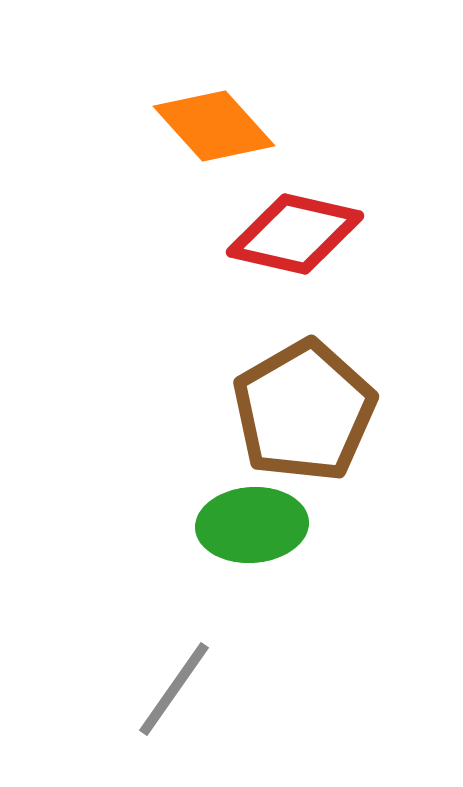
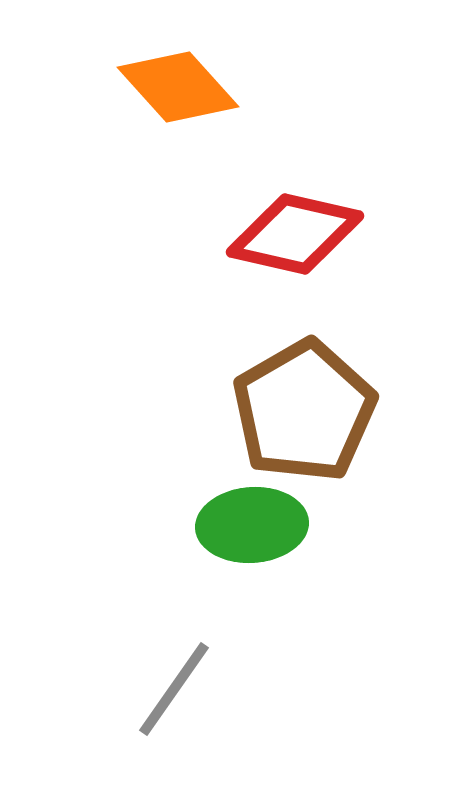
orange diamond: moved 36 px left, 39 px up
